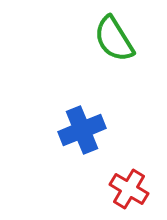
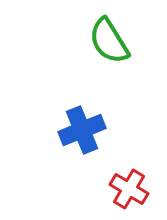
green semicircle: moved 5 px left, 2 px down
